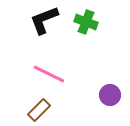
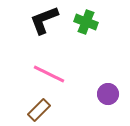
purple circle: moved 2 px left, 1 px up
